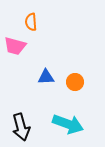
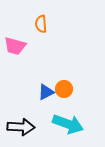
orange semicircle: moved 10 px right, 2 px down
blue triangle: moved 15 px down; rotated 24 degrees counterclockwise
orange circle: moved 11 px left, 7 px down
black arrow: rotated 72 degrees counterclockwise
